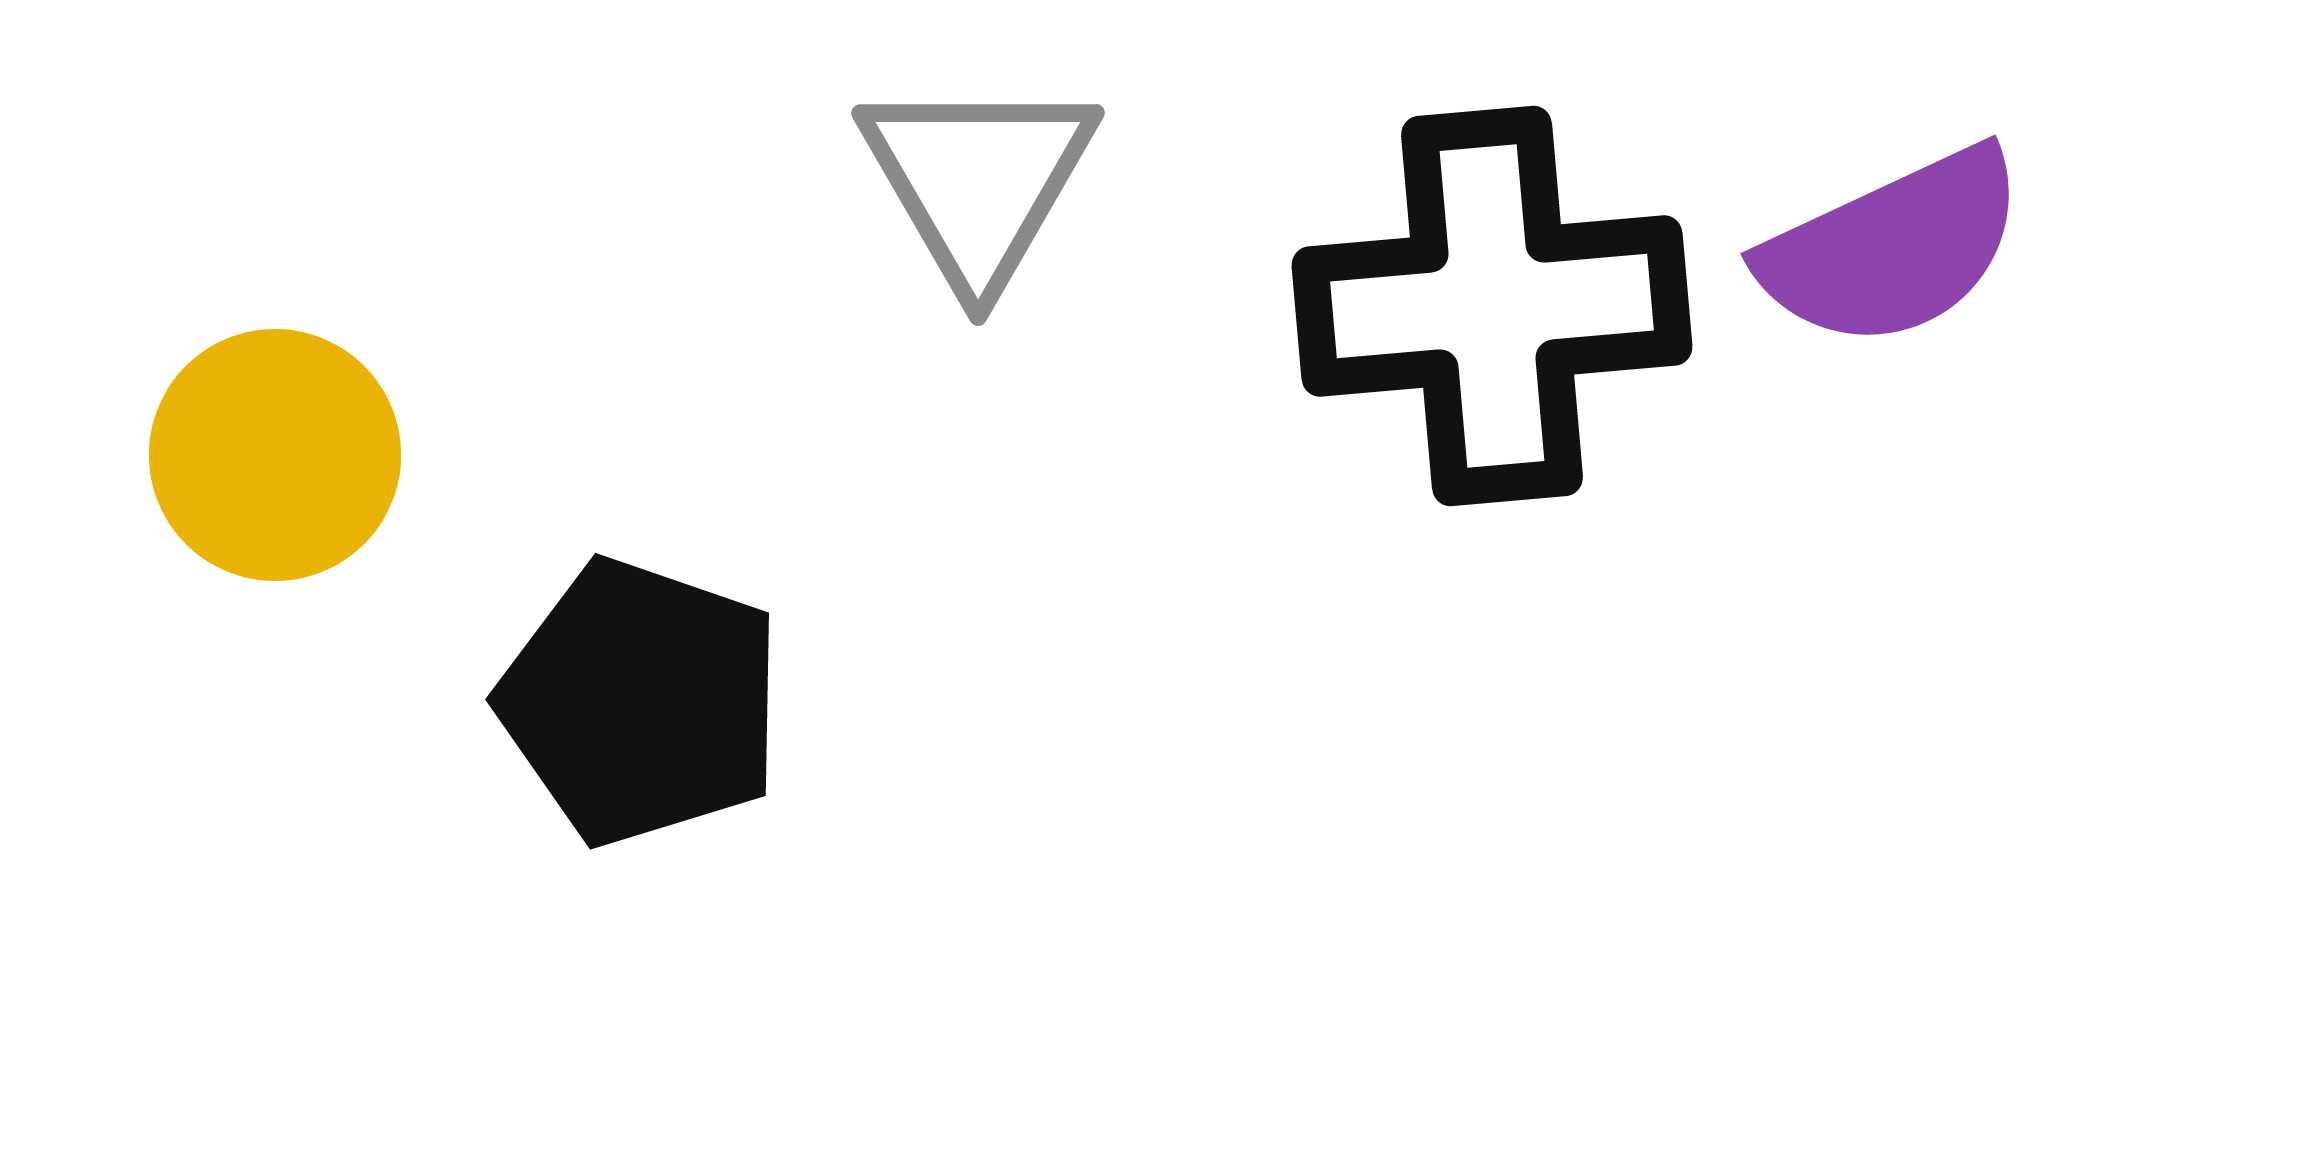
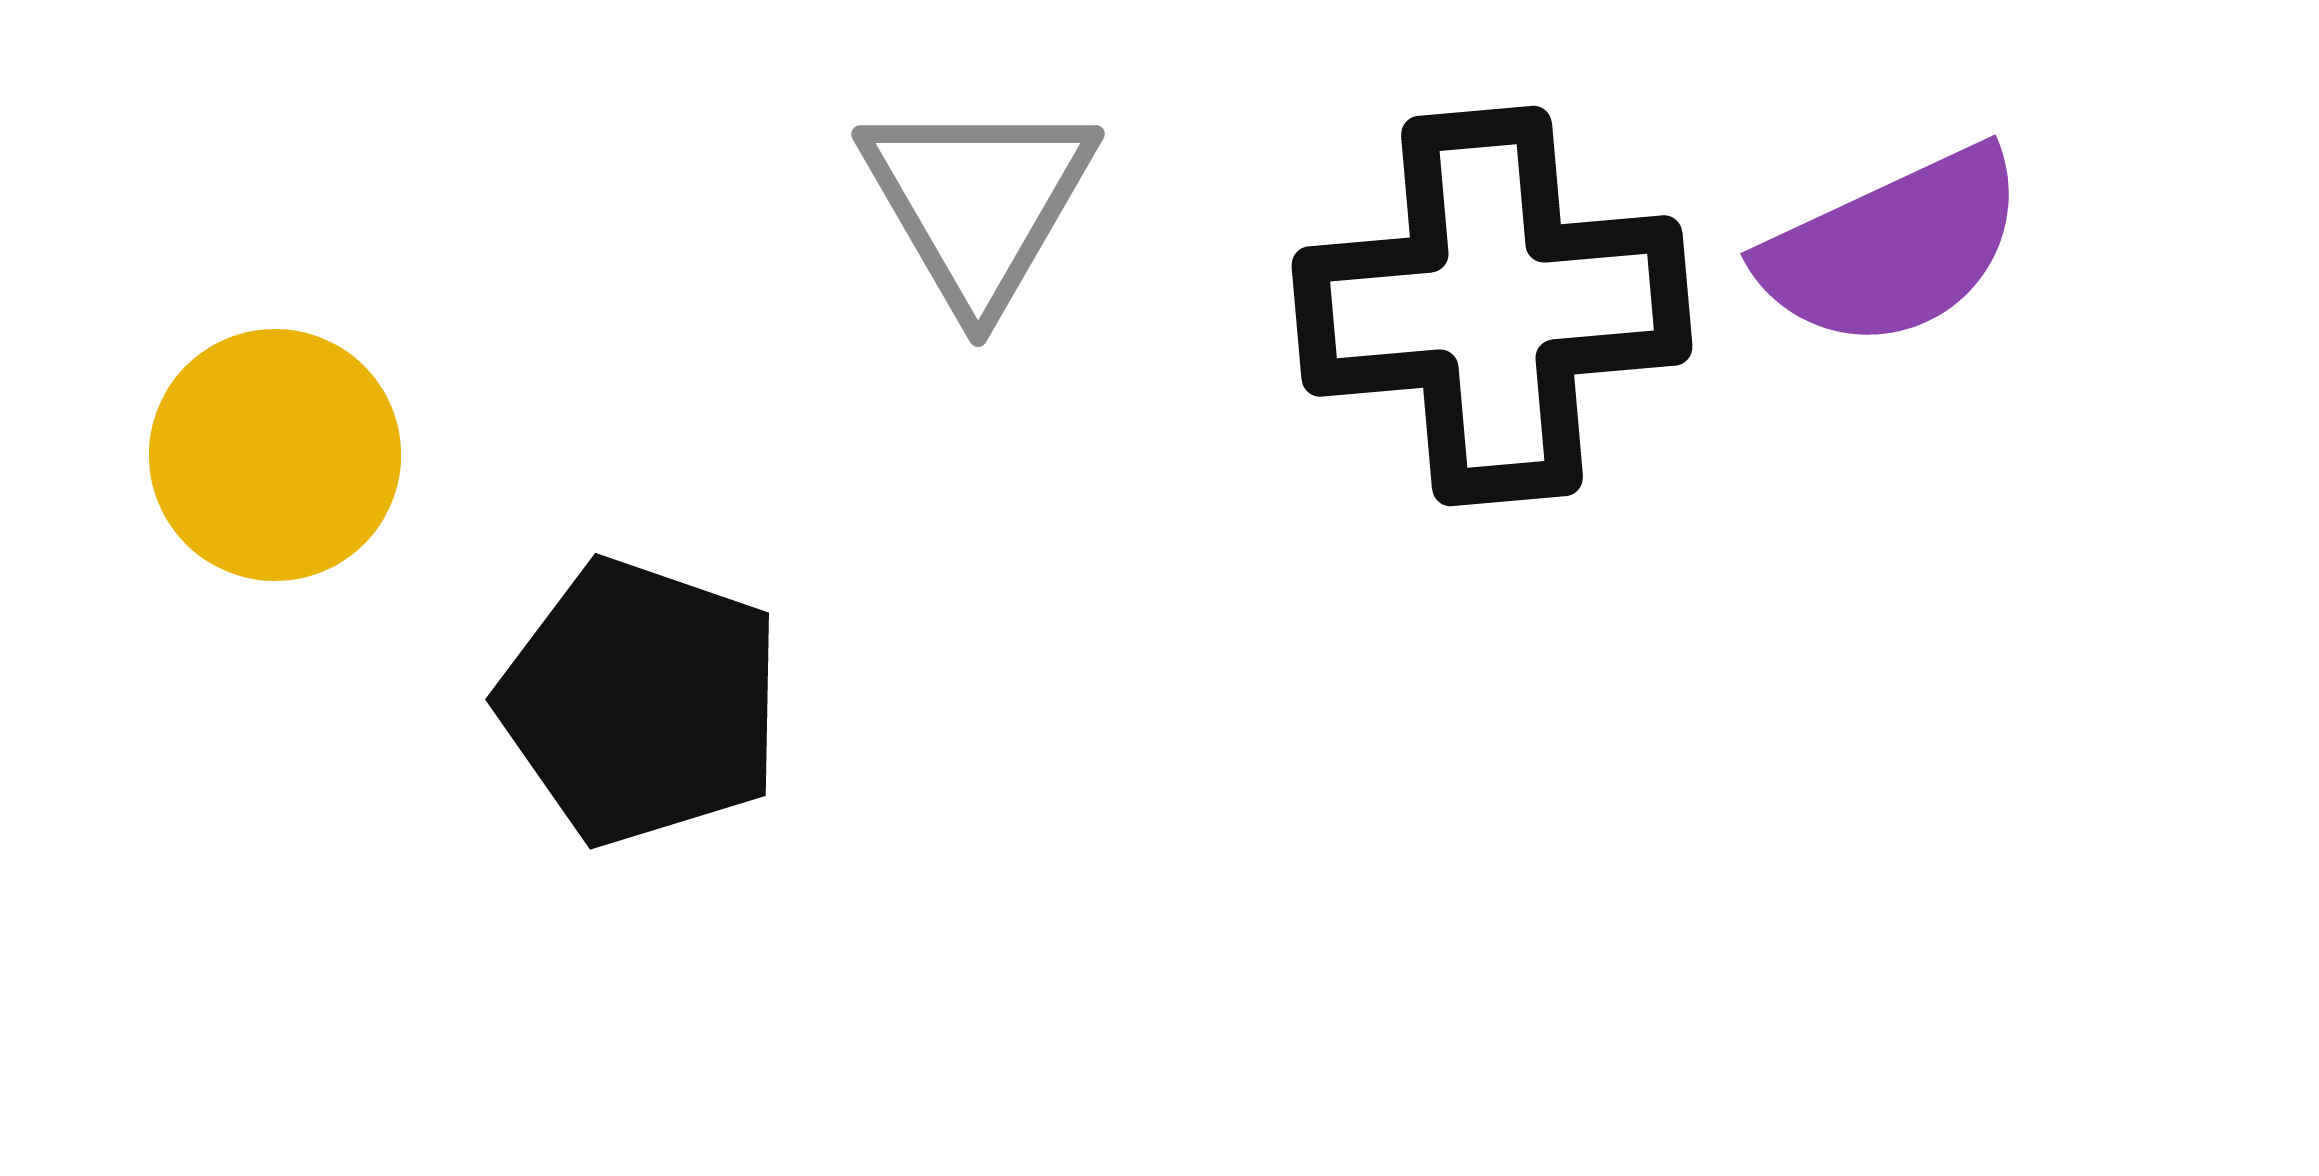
gray triangle: moved 21 px down
